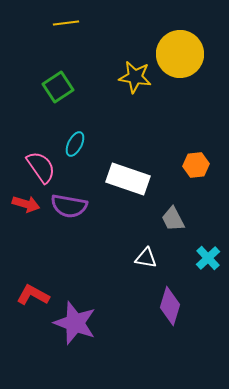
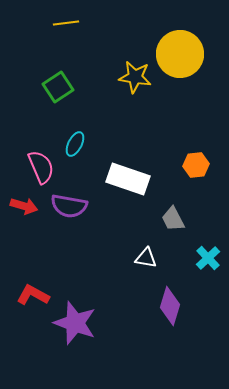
pink semicircle: rotated 12 degrees clockwise
red arrow: moved 2 px left, 2 px down
